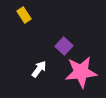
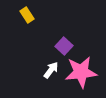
yellow rectangle: moved 3 px right
white arrow: moved 12 px right, 1 px down
